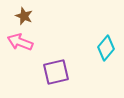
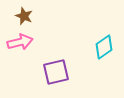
pink arrow: rotated 145 degrees clockwise
cyan diamond: moved 2 px left, 1 px up; rotated 15 degrees clockwise
